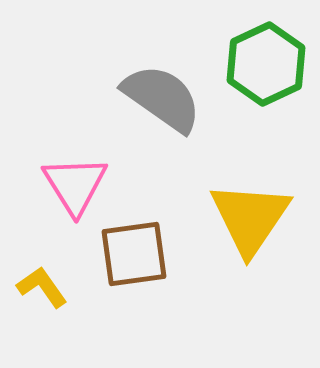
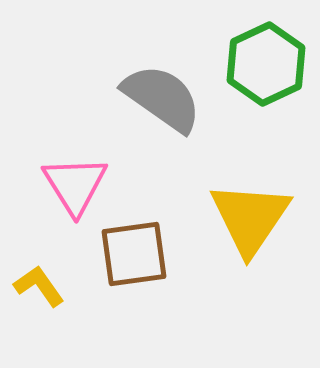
yellow L-shape: moved 3 px left, 1 px up
